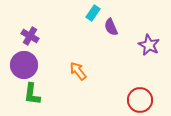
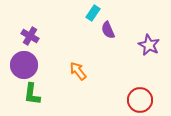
purple semicircle: moved 3 px left, 3 px down
